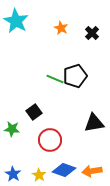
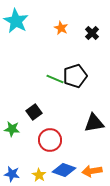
blue star: moved 1 px left; rotated 21 degrees counterclockwise
